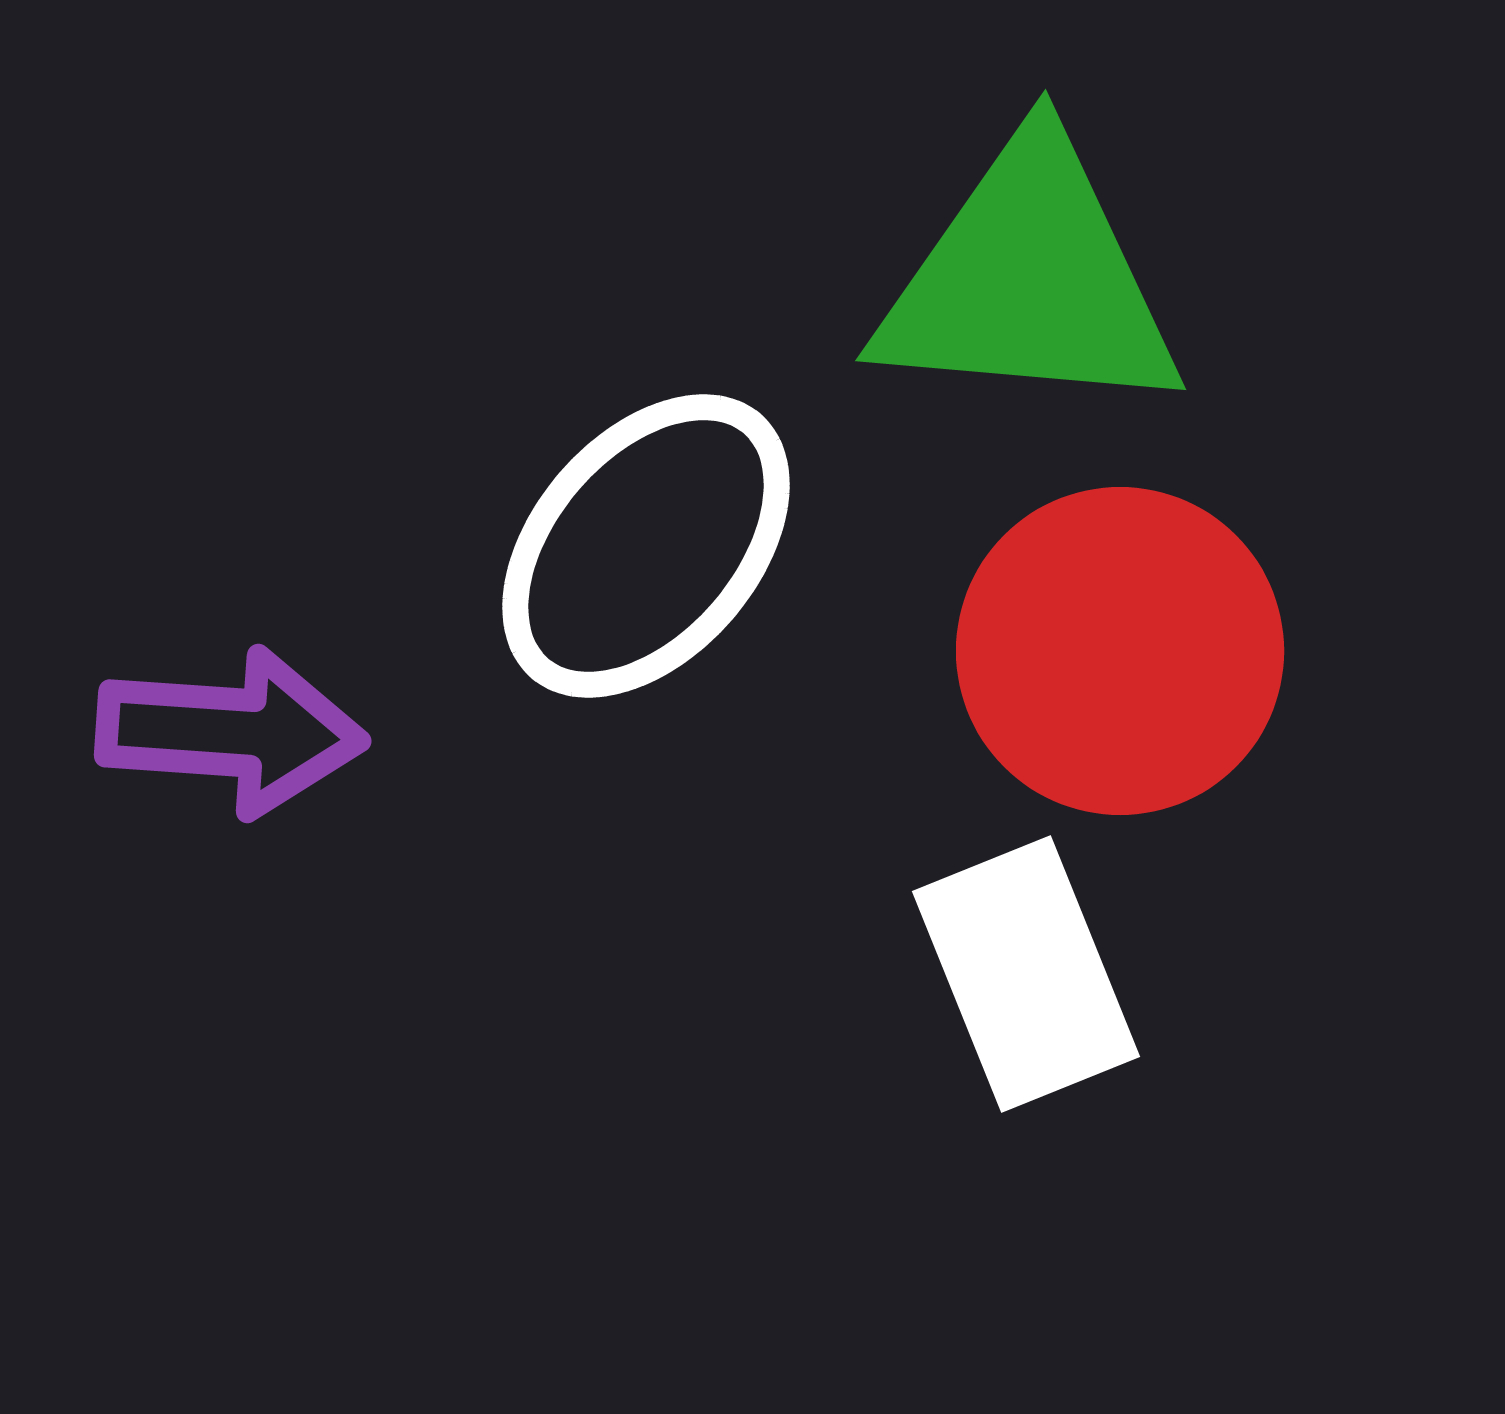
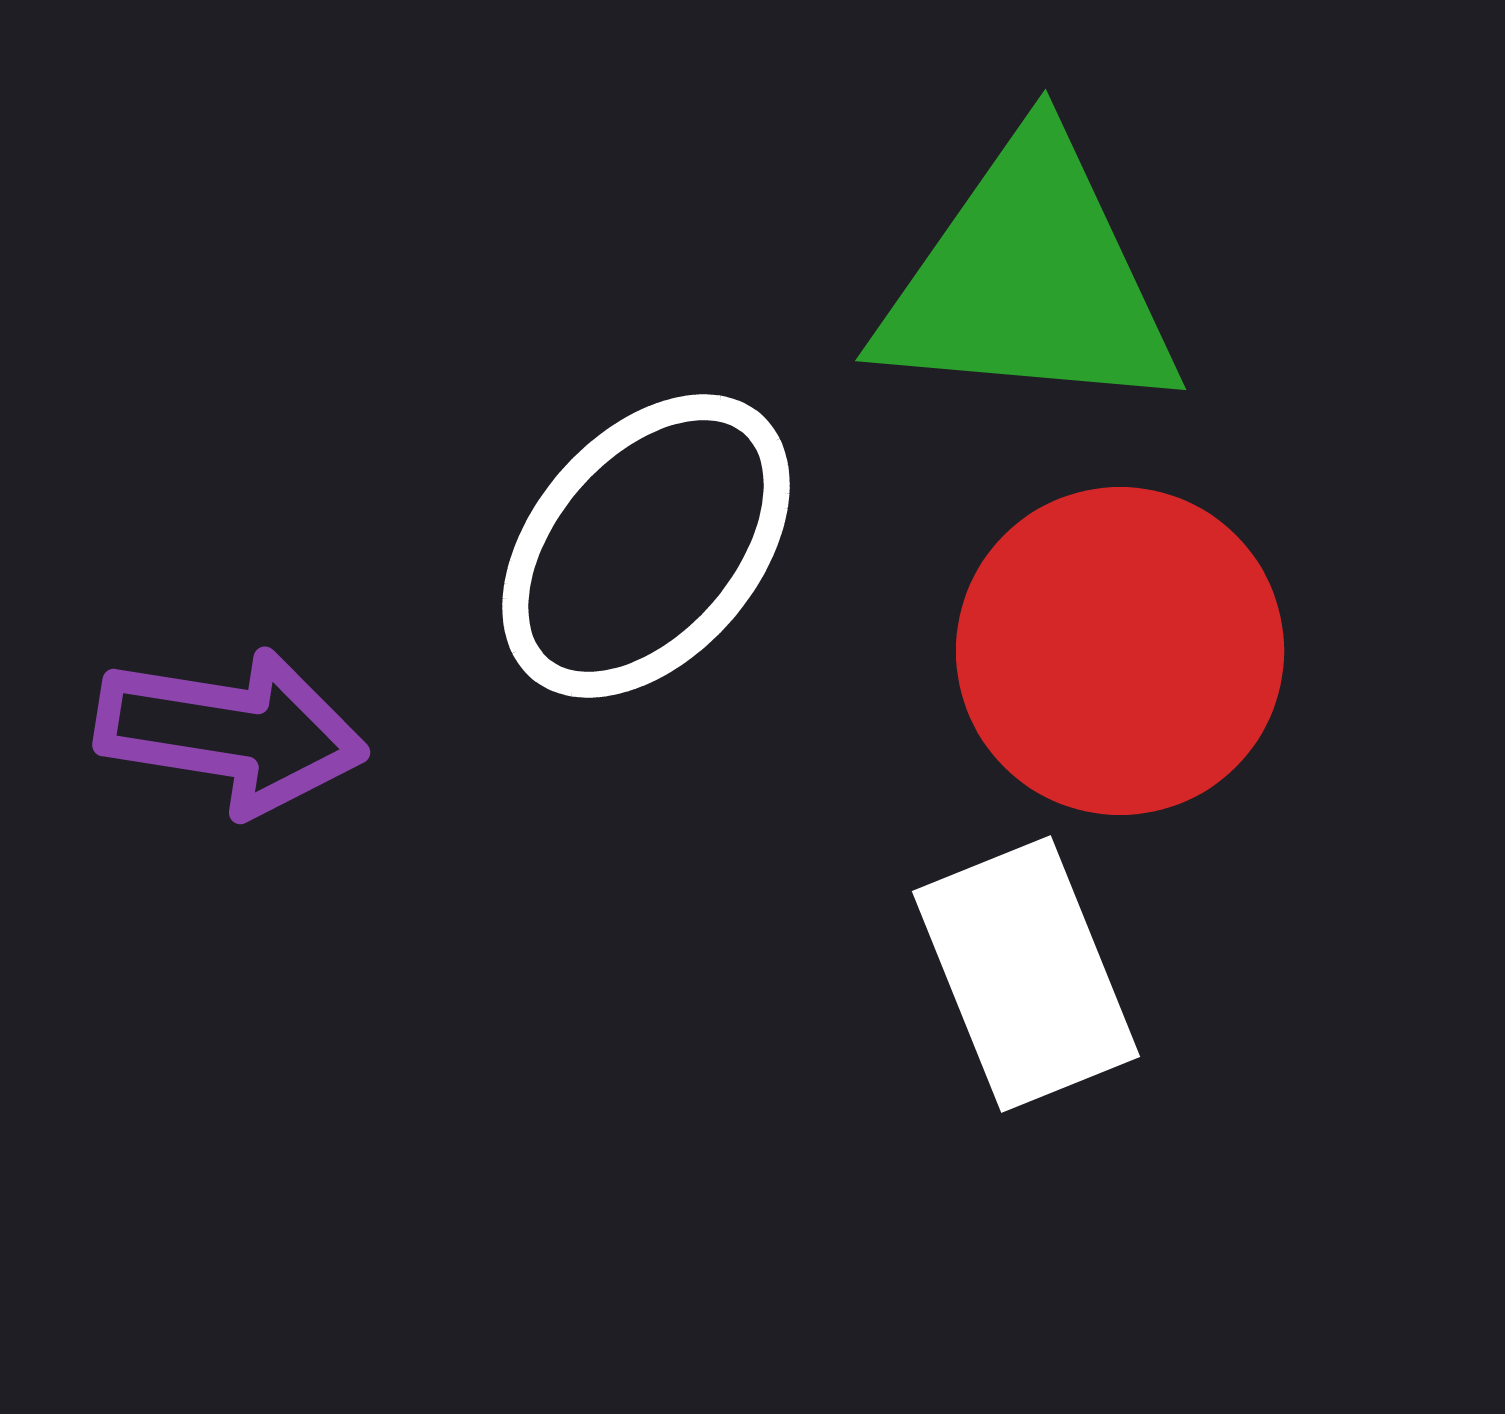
purple arrow: rotated 5 degrees clockwise
